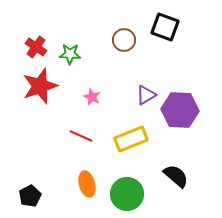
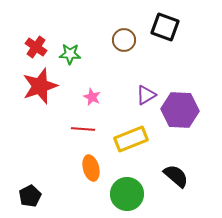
red line: moved 2 px right, 7 px up; rotated 20 degrees counterclockwise
orange ellipse: moved 4 px right, 16 px up
